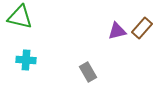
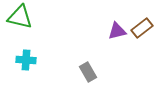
brown rectangle: rotated 10 degrees clockwise
